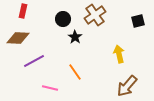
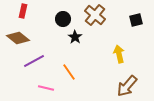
brown cross: rotated 15 degrees counterclockwise
black square: moved 2 px left, 1 px up
brown diamond: rotated 35 degrees clockwise
orange line: moved 6 px left
pink line: moved 4 px left
